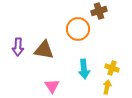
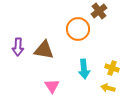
brown cross: rotated 21 degrees counterclockwise
yellow arrow: moved 1 px right, 1 px down; rotated 88 degrees counterclockwise
